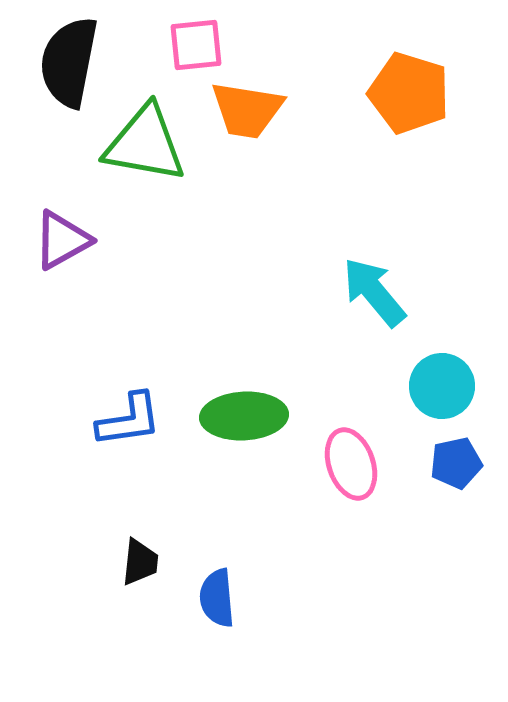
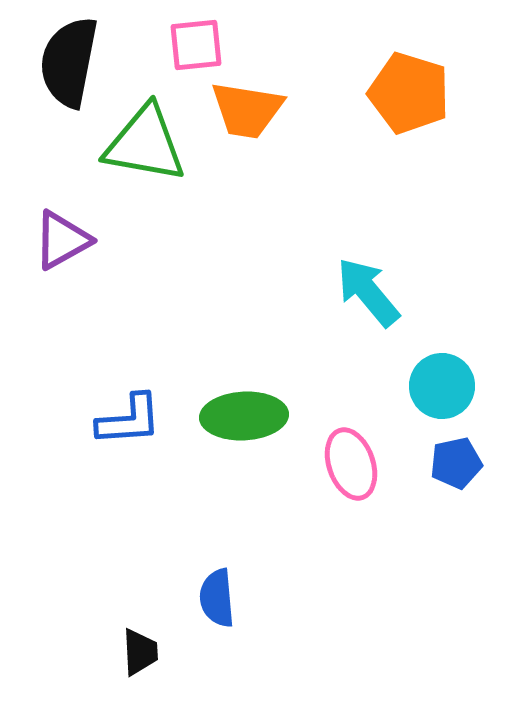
cyan arrow: moved 6 px left
blue L-shape: rotated 4 degrees clockwise
black trapezoid: moved 90 px down; rotated 9 degrees counterclockwise
